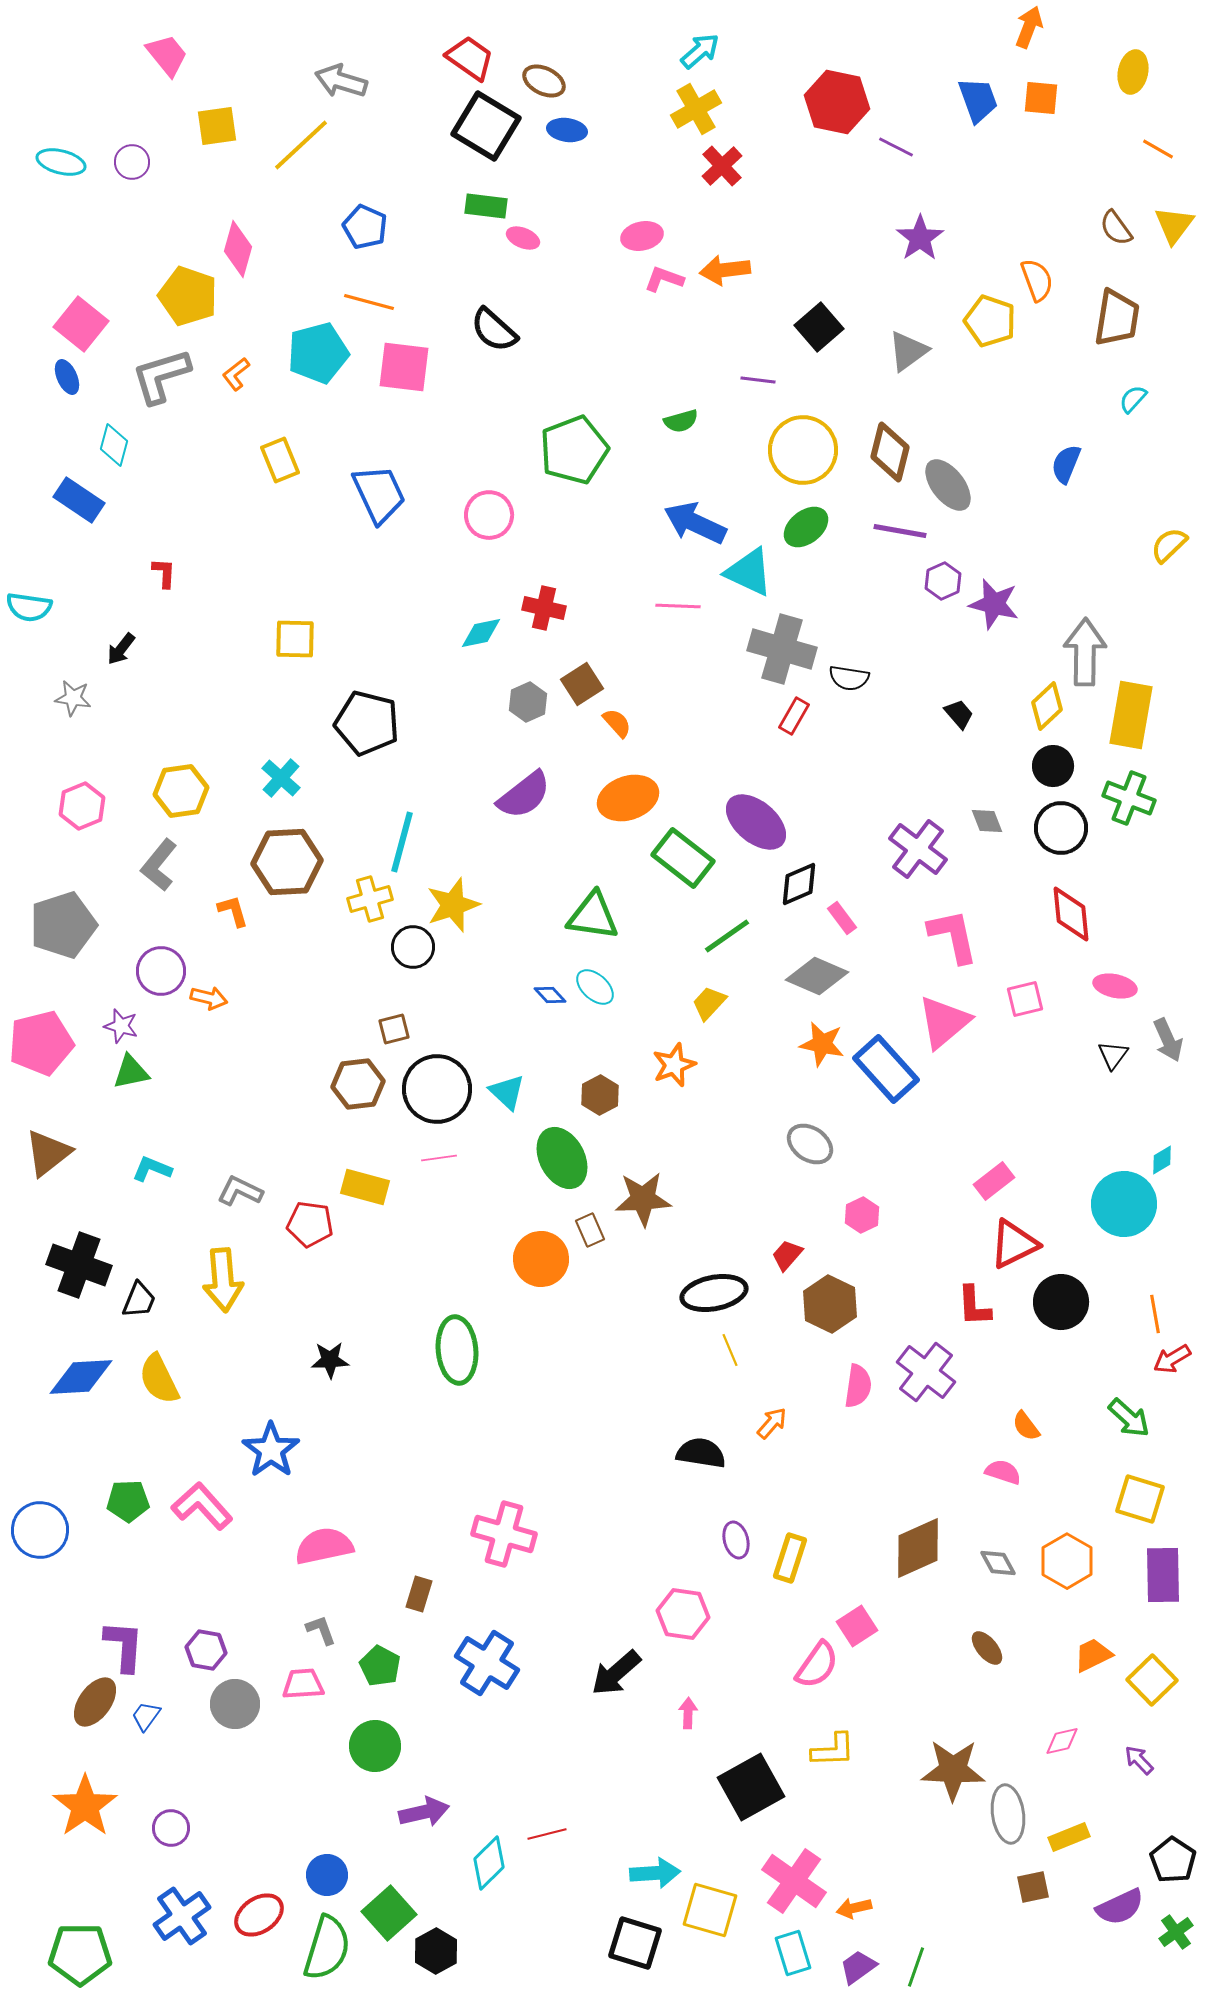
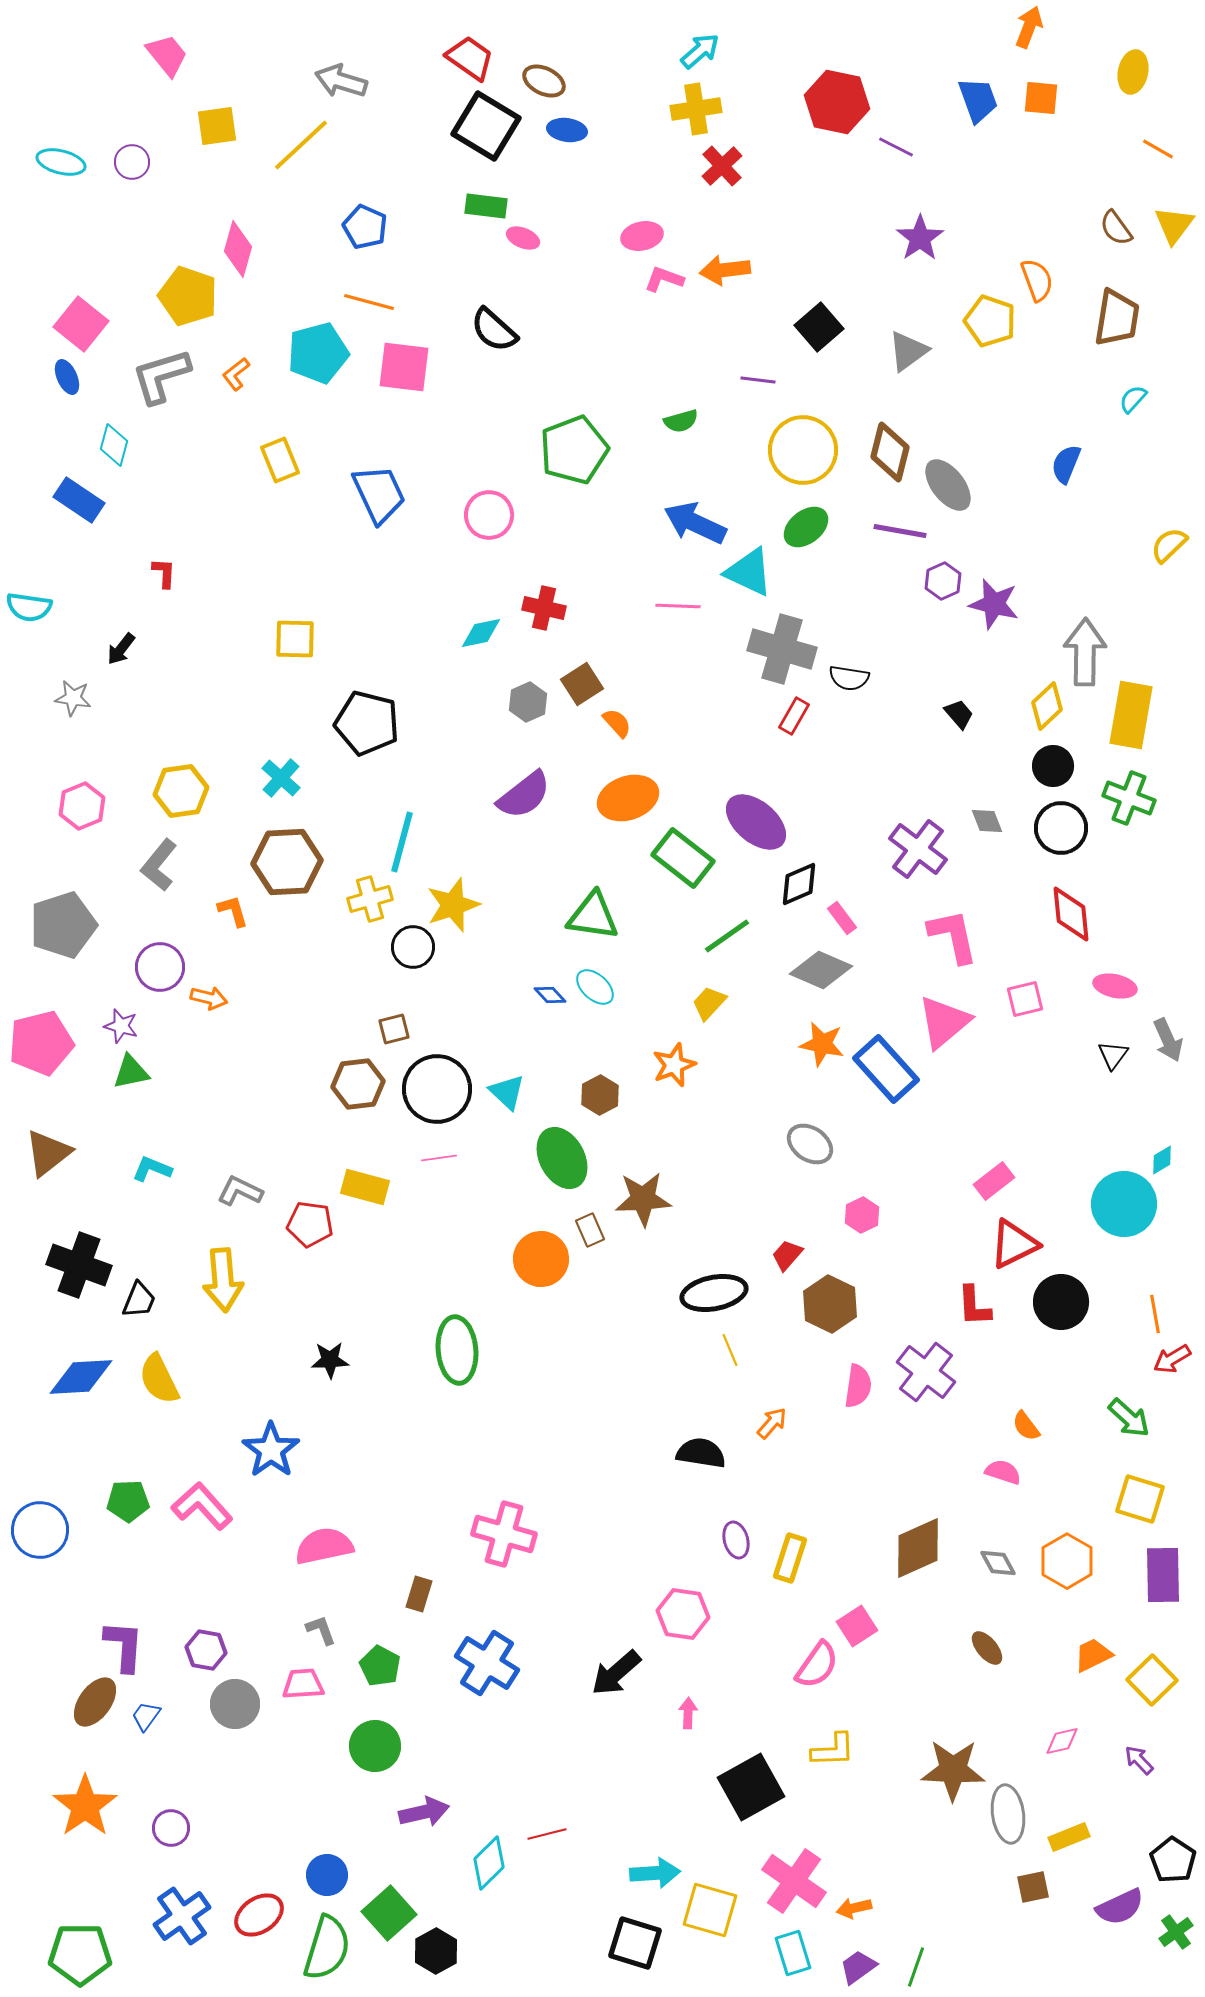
yellow cross at (696, 109): rotated 21 degrees clockwise
purple circle at (161, 971): moved 1 px left, 4 px up
gray diamond at (817, 976): moved 4 px right, 6 px up
